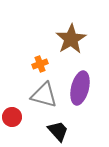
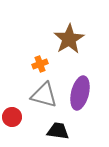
brown star: moved 2 px left
purple ellipse: moved 5 px down
black trapezoid: rotated 40 degrees counterclockwise
